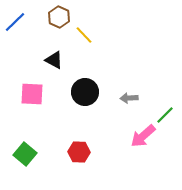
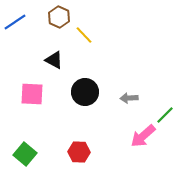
blue line: rotated 10 degrees clockwise
